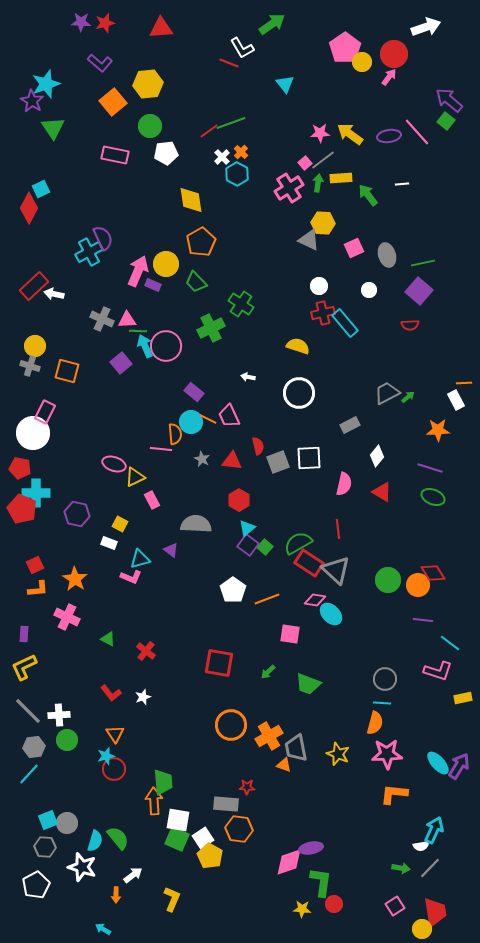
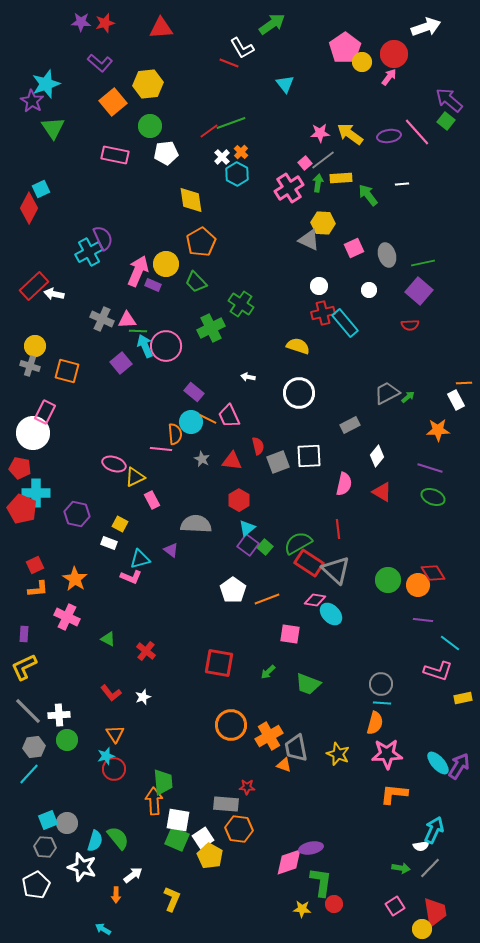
white square at (309, 458): moved 2 px up
gray circle at (385, 679): moved 4 px left, 5 px down
